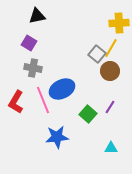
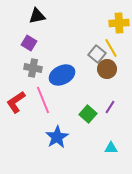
yellow line: rotated 60 degrees counterclockwise
brown circle: moved 3 px left, 2 px up
blue ellipse: moved 14 px up
red L-shape: rotated 25 degrees clockwise
blue star: rotated 25 degrees counterclockwise
